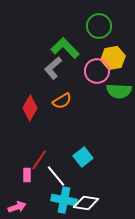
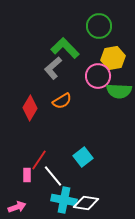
pink circle: moved 1 px right, 5 px down
white line: moved 3 px left
